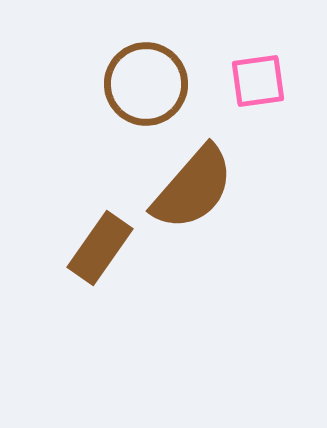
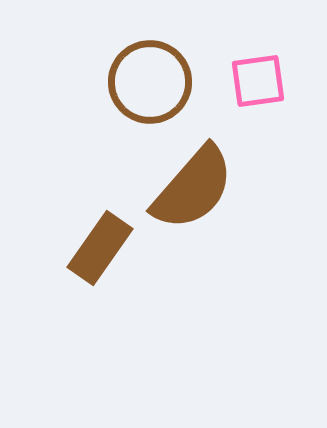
brown circle: moved 4 px right, 2 px up
